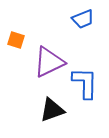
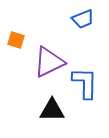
black triangle: rotated 20 degrees clockwise
